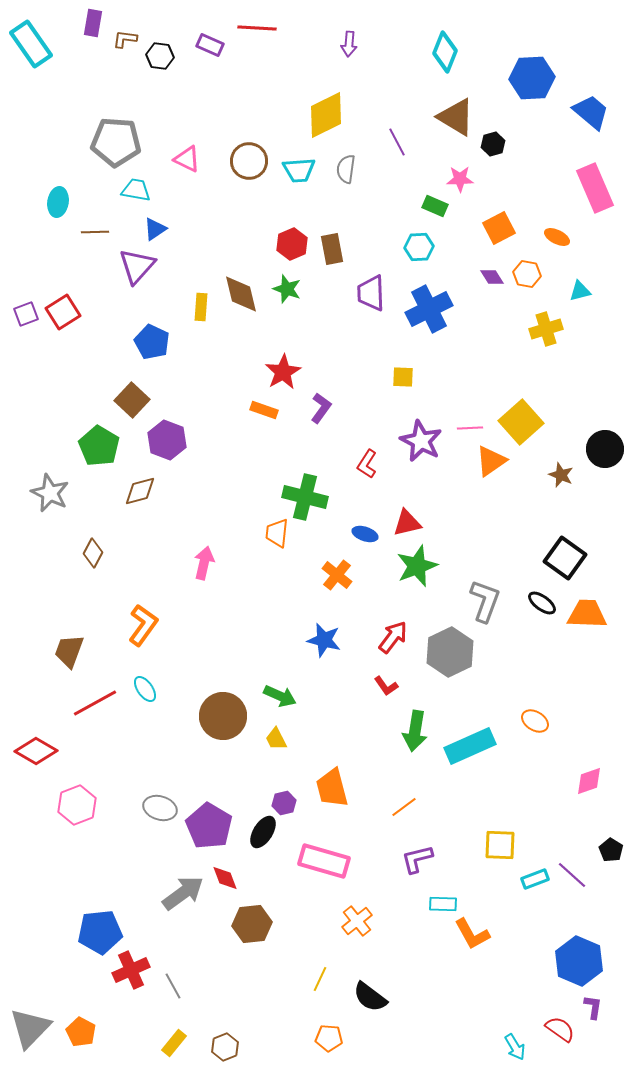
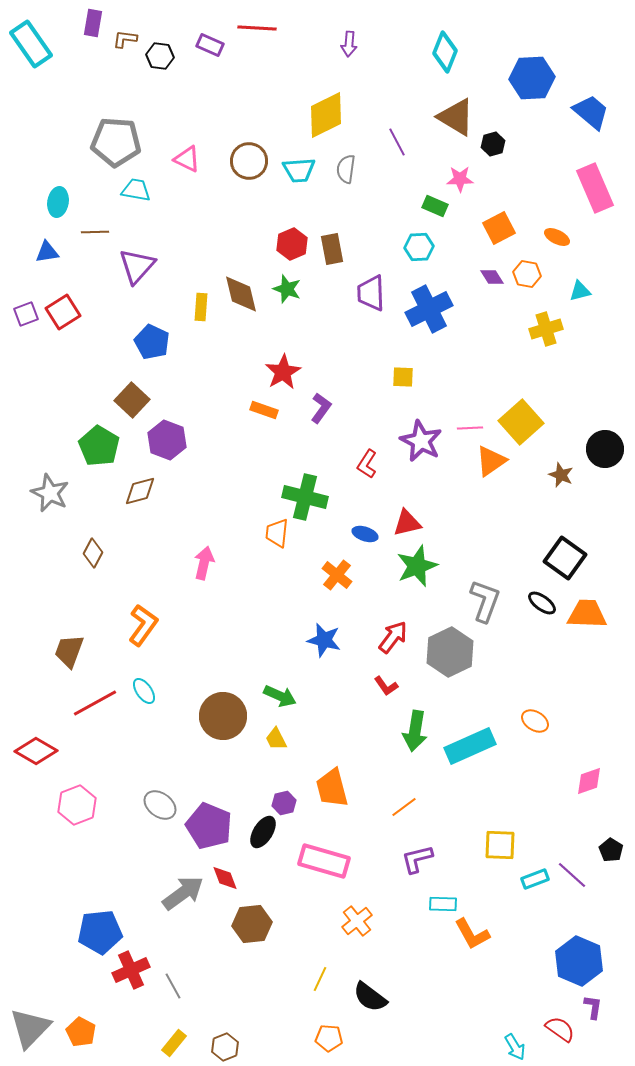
blue triangle at (155, 229): moved 108 px left, 23 px down; rotated 25 degrees clockwise
cyan ellipse at (145, 689): moved 1 px left, 2 px down
gray ellipse at (160, 808): moved 3 px up; rotated 20 degrees clockwise
purple pentagon at (209, 826): rotated 9 degrees counterclockwise
